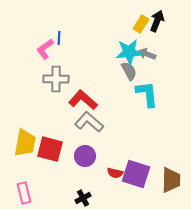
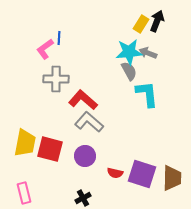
gray arrow: moved 1 px right, 1 px up
purple square: moved 6 px right
brown trapezoid: moved 1 px right, 2 px up
